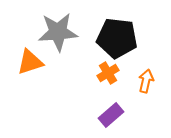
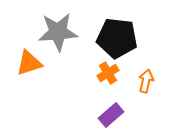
orange triangle: moved 1 px left, 1 px down
